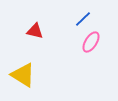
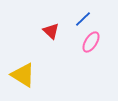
red triangle: moved 16 px right; rotated 30 degrees clockwise
